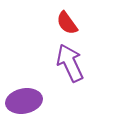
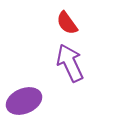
purple ellipse: rotated 12 degrees counterclockwise
